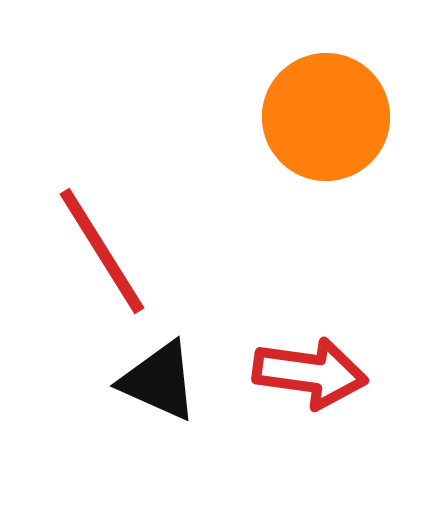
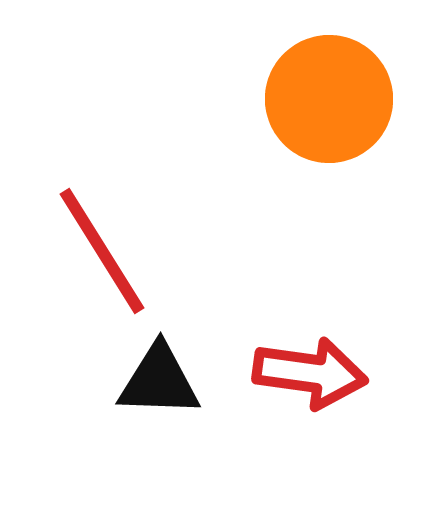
orange circle: moved 3 px right, 18 px up
black triangle: rotated 22 degrees counterclockwise
